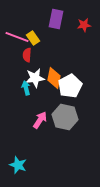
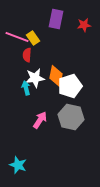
orange diamond: moved 2 px right, 2 px up
white pentagon: rotated 10 degrees clockwise
gray hexagon: moved 6 px right
